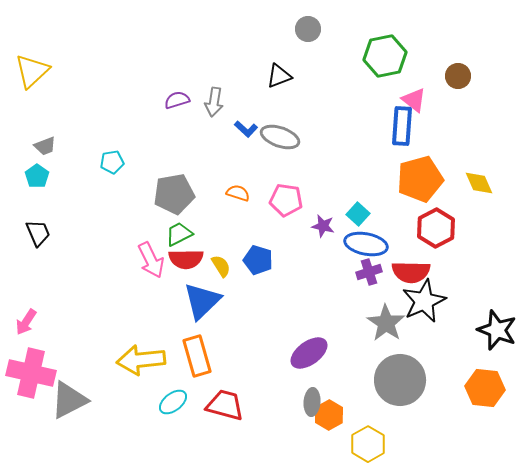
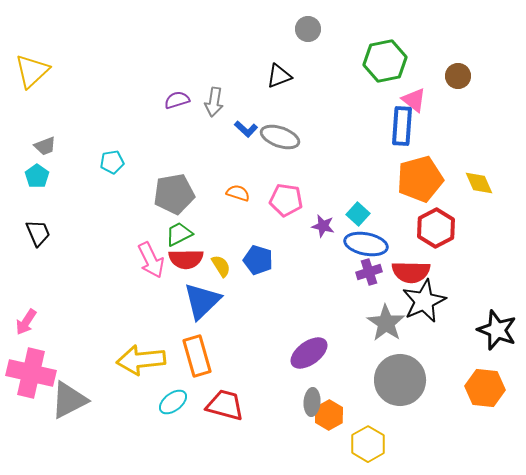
green hexagon at (385, 56): moved 5 px down
